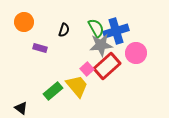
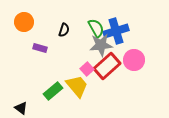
pink circle: moved 2 px left, 7 px down
